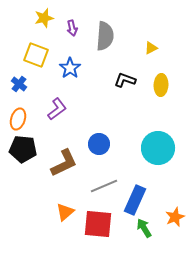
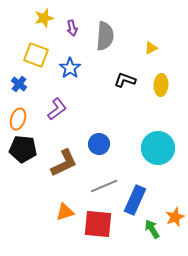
orange triangle: rotated 24 degrees clockwise
green arrow: moved 8 px right, 1 px down
